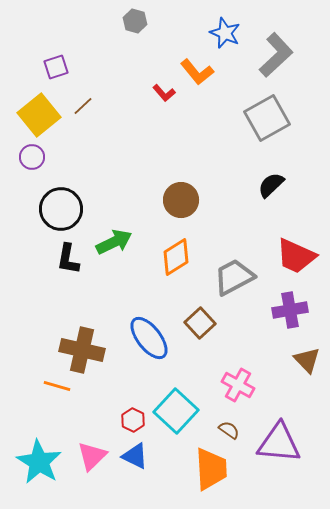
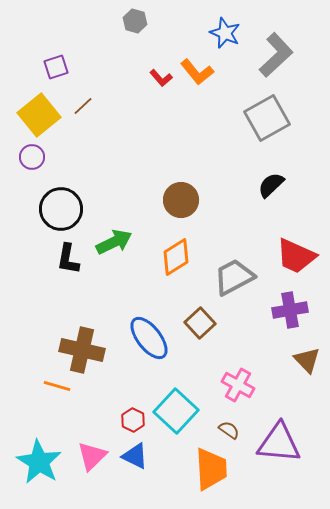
red L-shape: moved 3 px left, 15 px up
